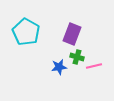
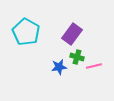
purple rectangle: rotated 15 degrees clockwise
